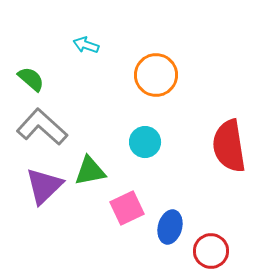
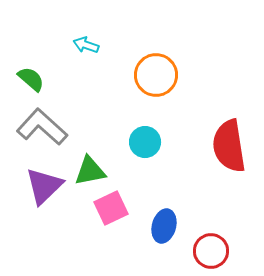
pink square: moved 16 px left
blue ellipse: moved 6 px left, 1 px up
